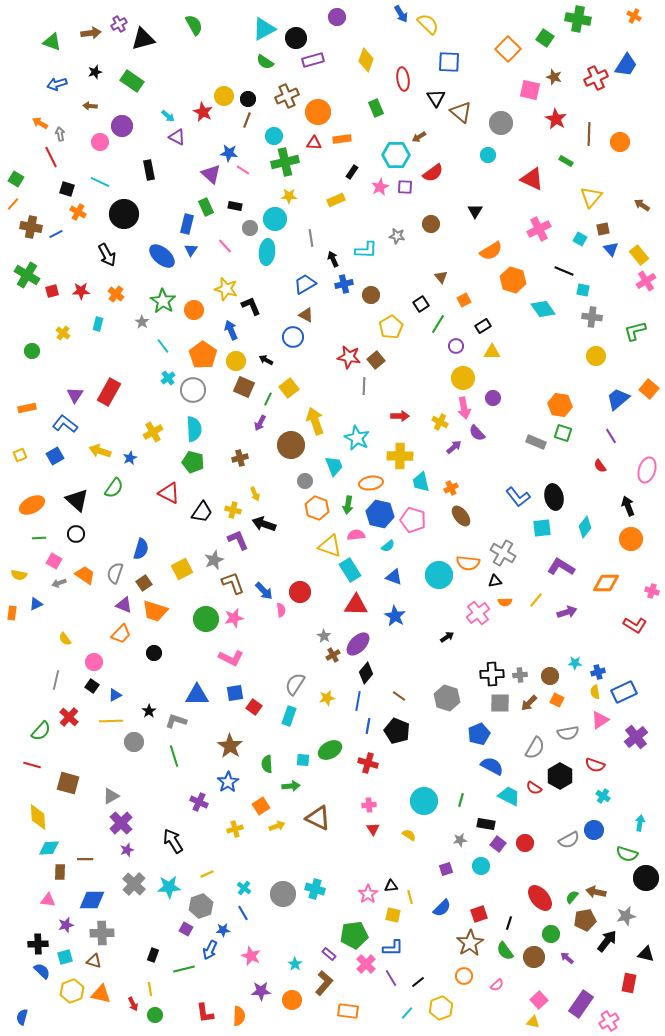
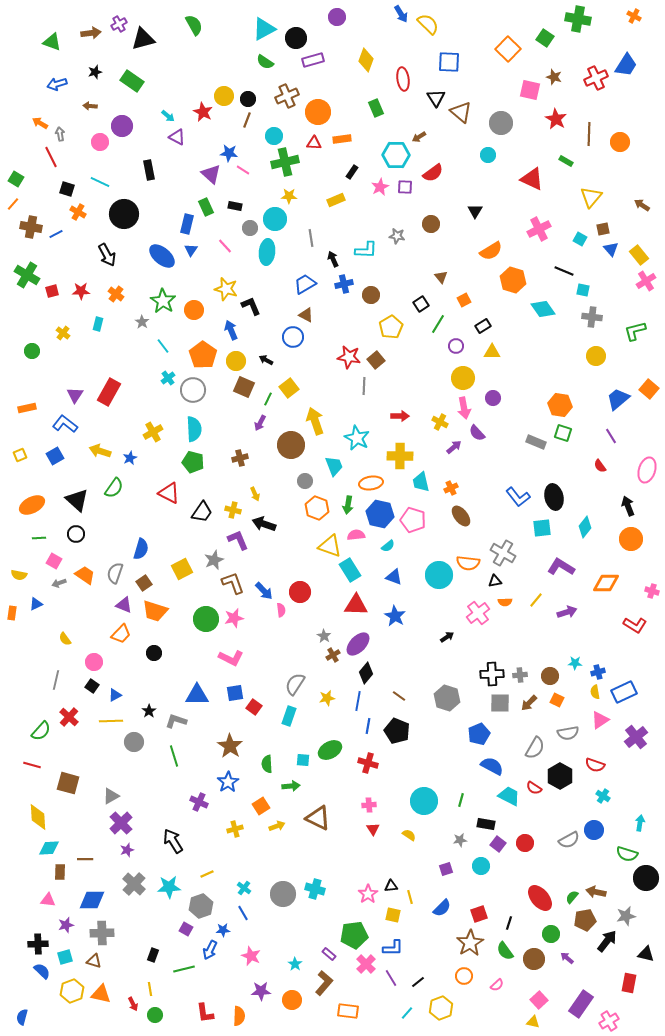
brown circle at (534, 957): moved 2 px down
